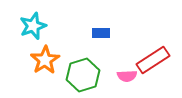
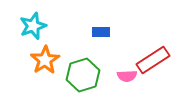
blue rectangle: moved 1 px up
